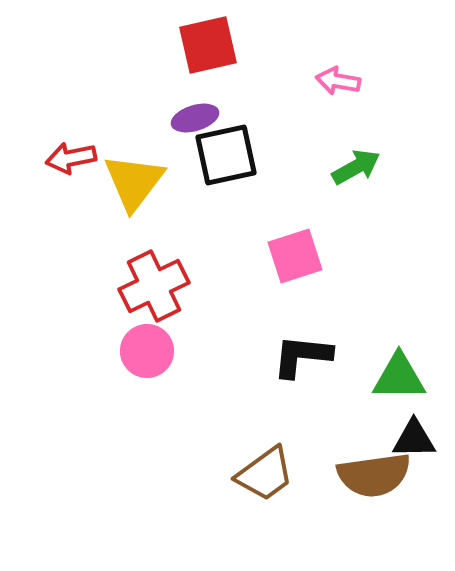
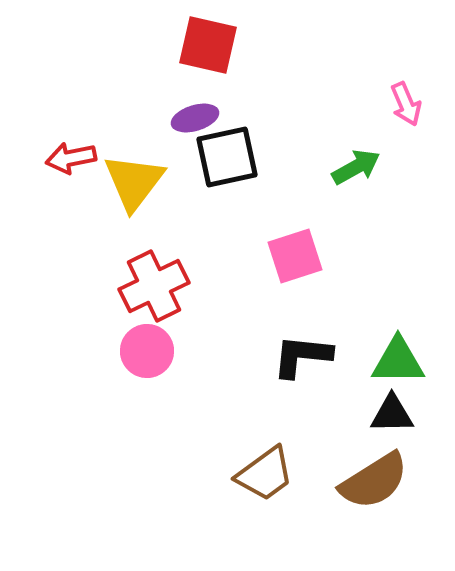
red square: rotated 26 degrees clockwise
pink arrow: moved 68 px right, 23 px down; rotated 123 degrees counterclockwise
black square: moved 1 px right, 2 px down
green triangle: moved 1 px left, 16 px up
black triangle: moved 22 px left, 25 px up
brown semicircle: moved 6 px down; rotated 24 degrees counterclockwise
